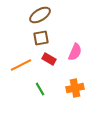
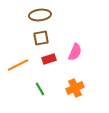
brown ellipse: rotated 25 degrees clockwise
red rectangle: rotated 48 degrees counterclockwise
orange line: moved 3 px left
orange cross: rotated 12 degrees counterclockwise
